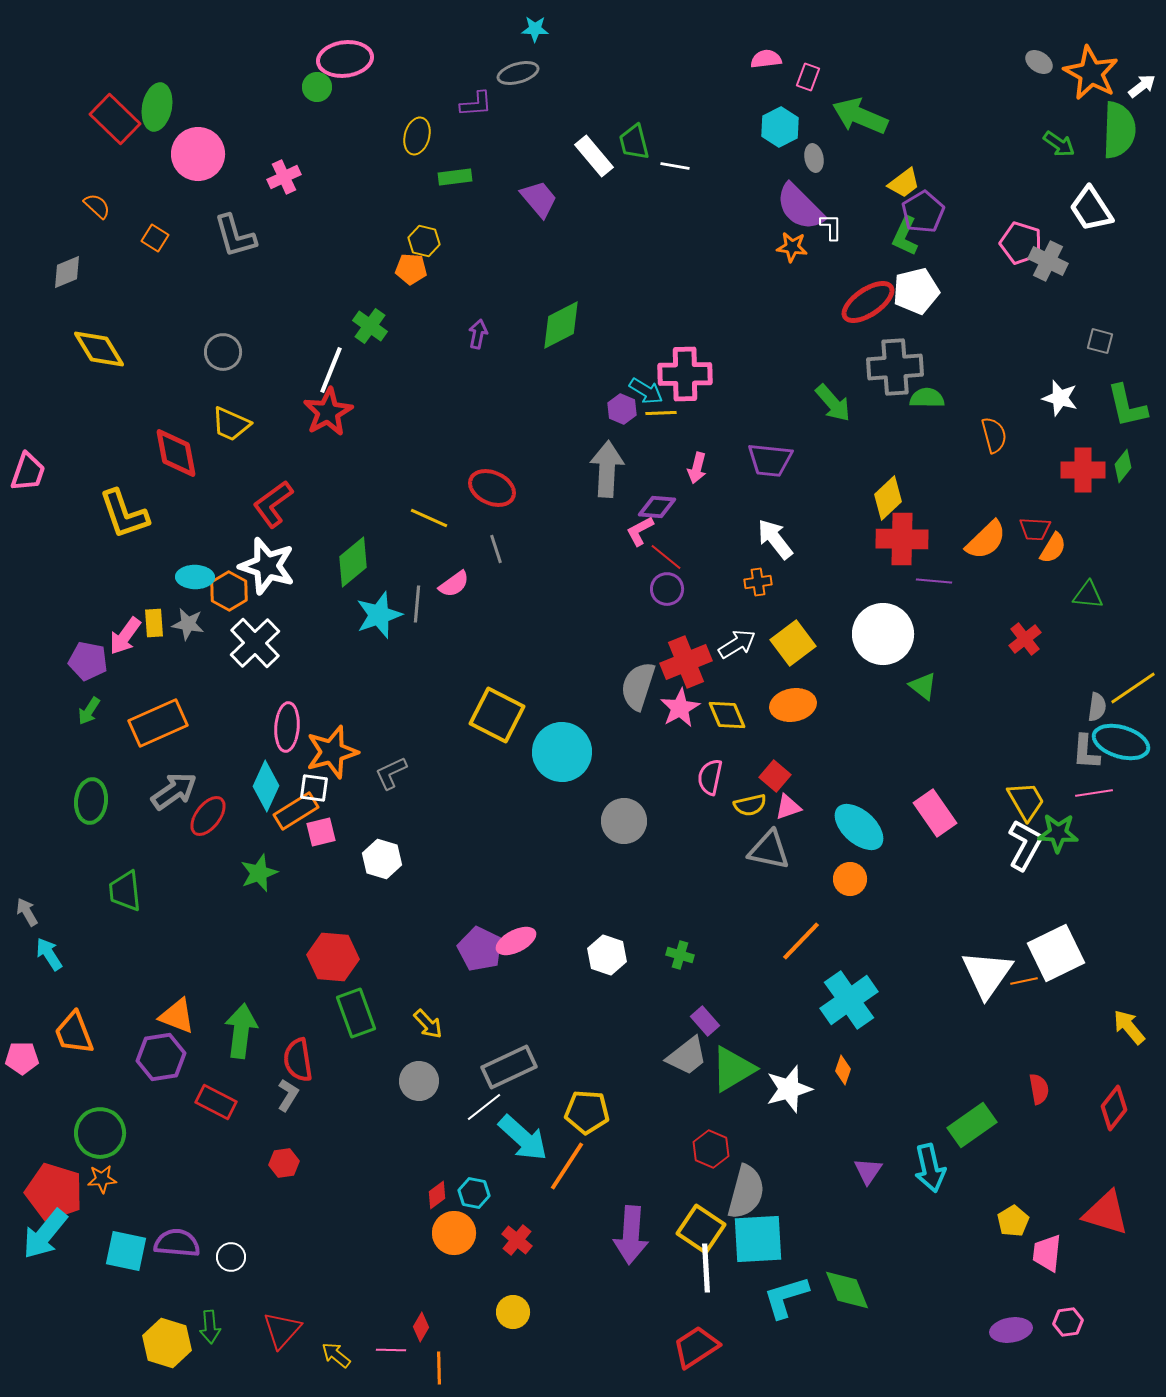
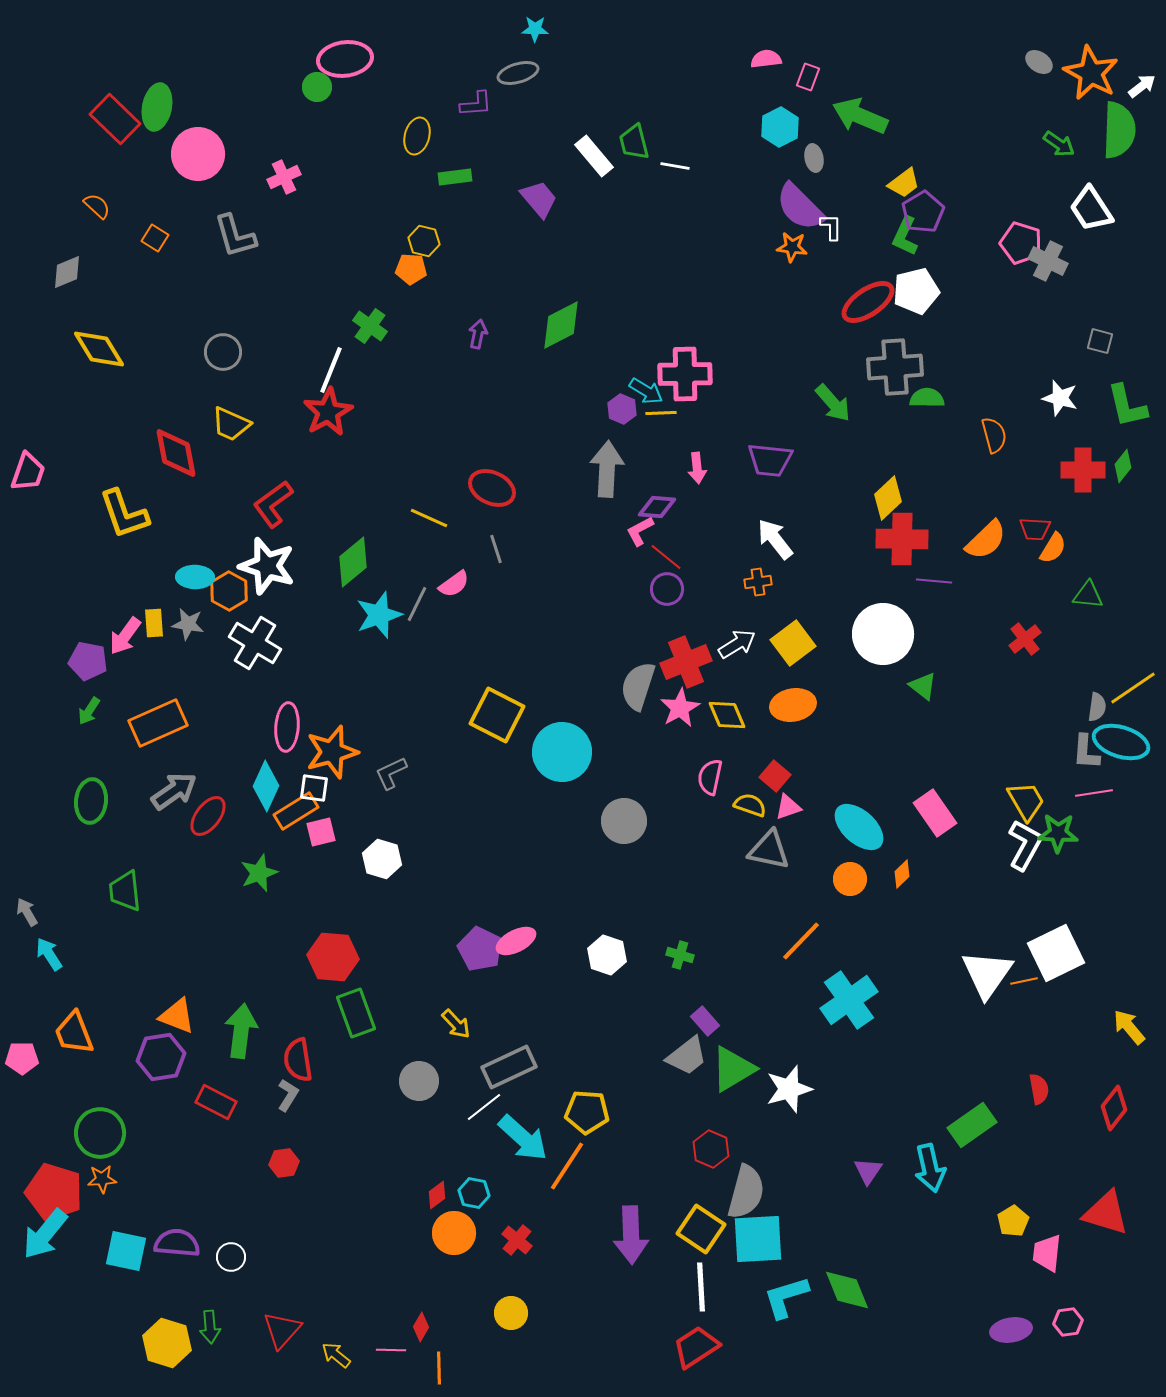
pink arrow at (697, 468): rotated 20 degrees counterclockwise
gray line at (417, 604): rotated 21 degrees clockwise
white cross at (255, 643): rotated 15 degrees counterclockwise
yellow semicircle at (750, 805): rotated 148 degrees counterclockwise
yellow arrow at (428, 1024): moved 28 px right
orange diamond at (843, 1070): moved 59 px right, 196 px up; rotated 28 degrees clockwise
purple arrow at (631, 1235): rotated 6 degrees counterclockwise
white line at (706, 1268): moved 5 px left, 19 px down
yellow circle at (513, 1312): moved 2 px left, 1 px down
